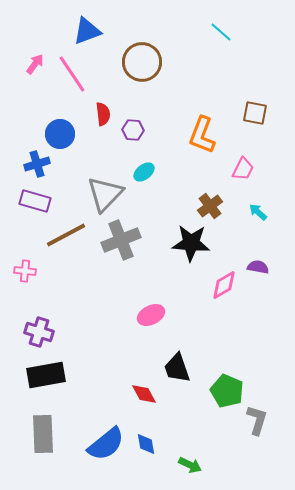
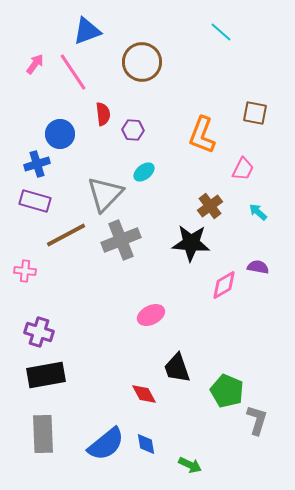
pink line: moved 1 px right, 2 px up
